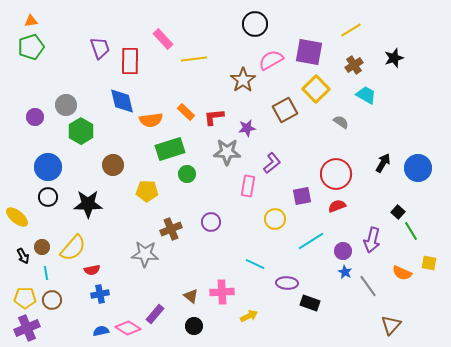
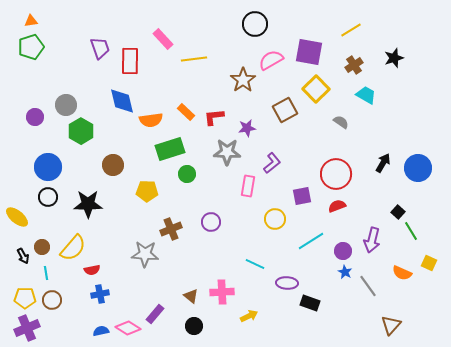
yellow square at (429, 263): rotated 14 degrees clockwise
